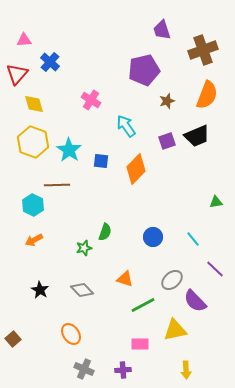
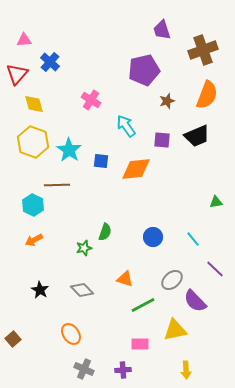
purple square: moved 5 px left, 1 px up; rotated 24 degrees clockwise
orange diamond: rotated 40 degrees clockwise
